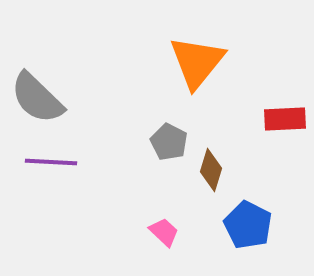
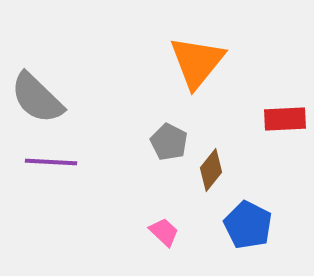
brown diamond: rotated 21 degrees clockwise
